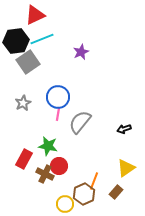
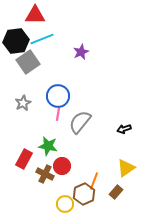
red triangle: rotated 25 degrees clockwise
blue circle: moved 1 px up
red circle: moved 3 px right
